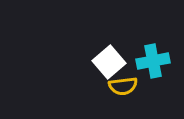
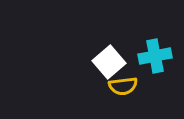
cyan cross: moved 2 px right, 5 px up
